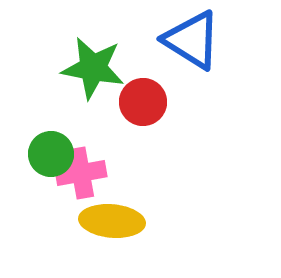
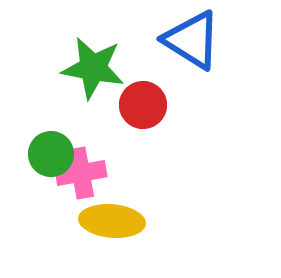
red circle: moved 3 px down
